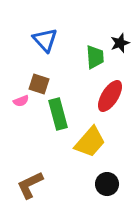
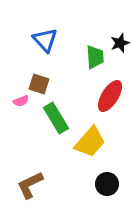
green rectangle: moved 2 px left, 4 px down; rotated 16 degrees counterclockwise
